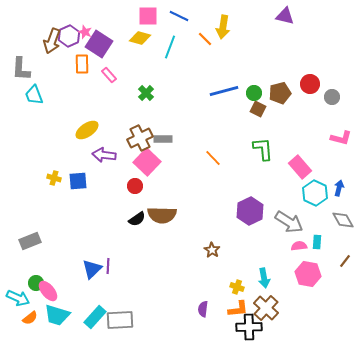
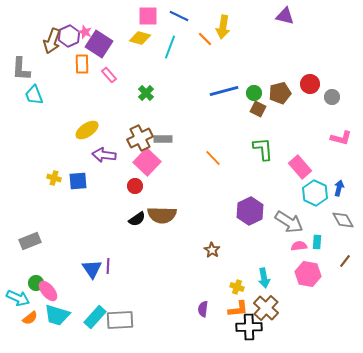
blue triangle at (92, 269): rotated 20 degrees counterclockwise
